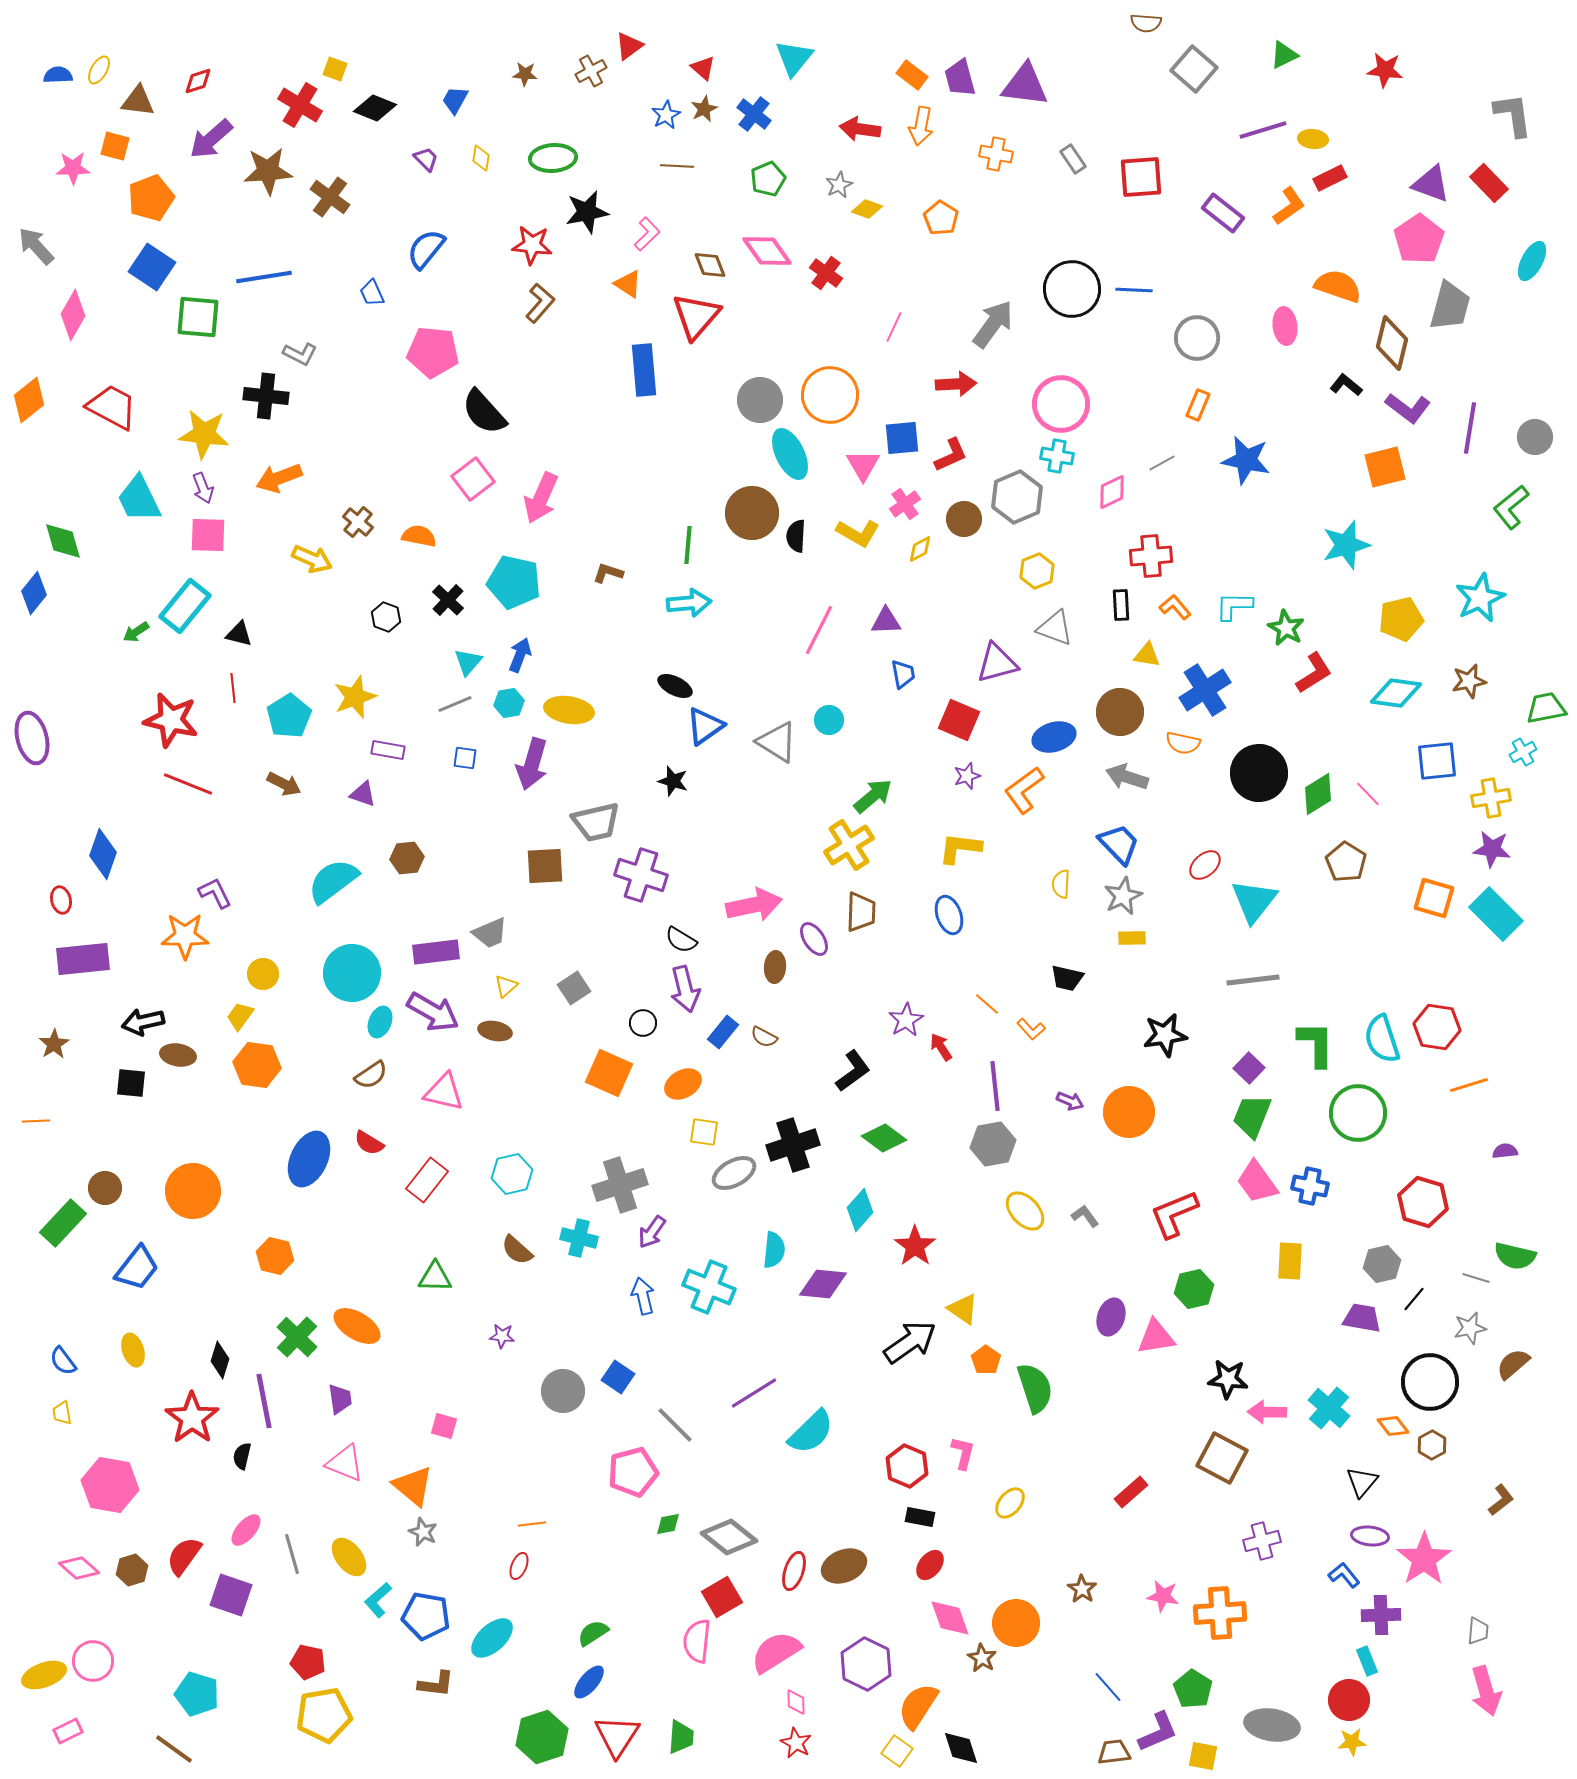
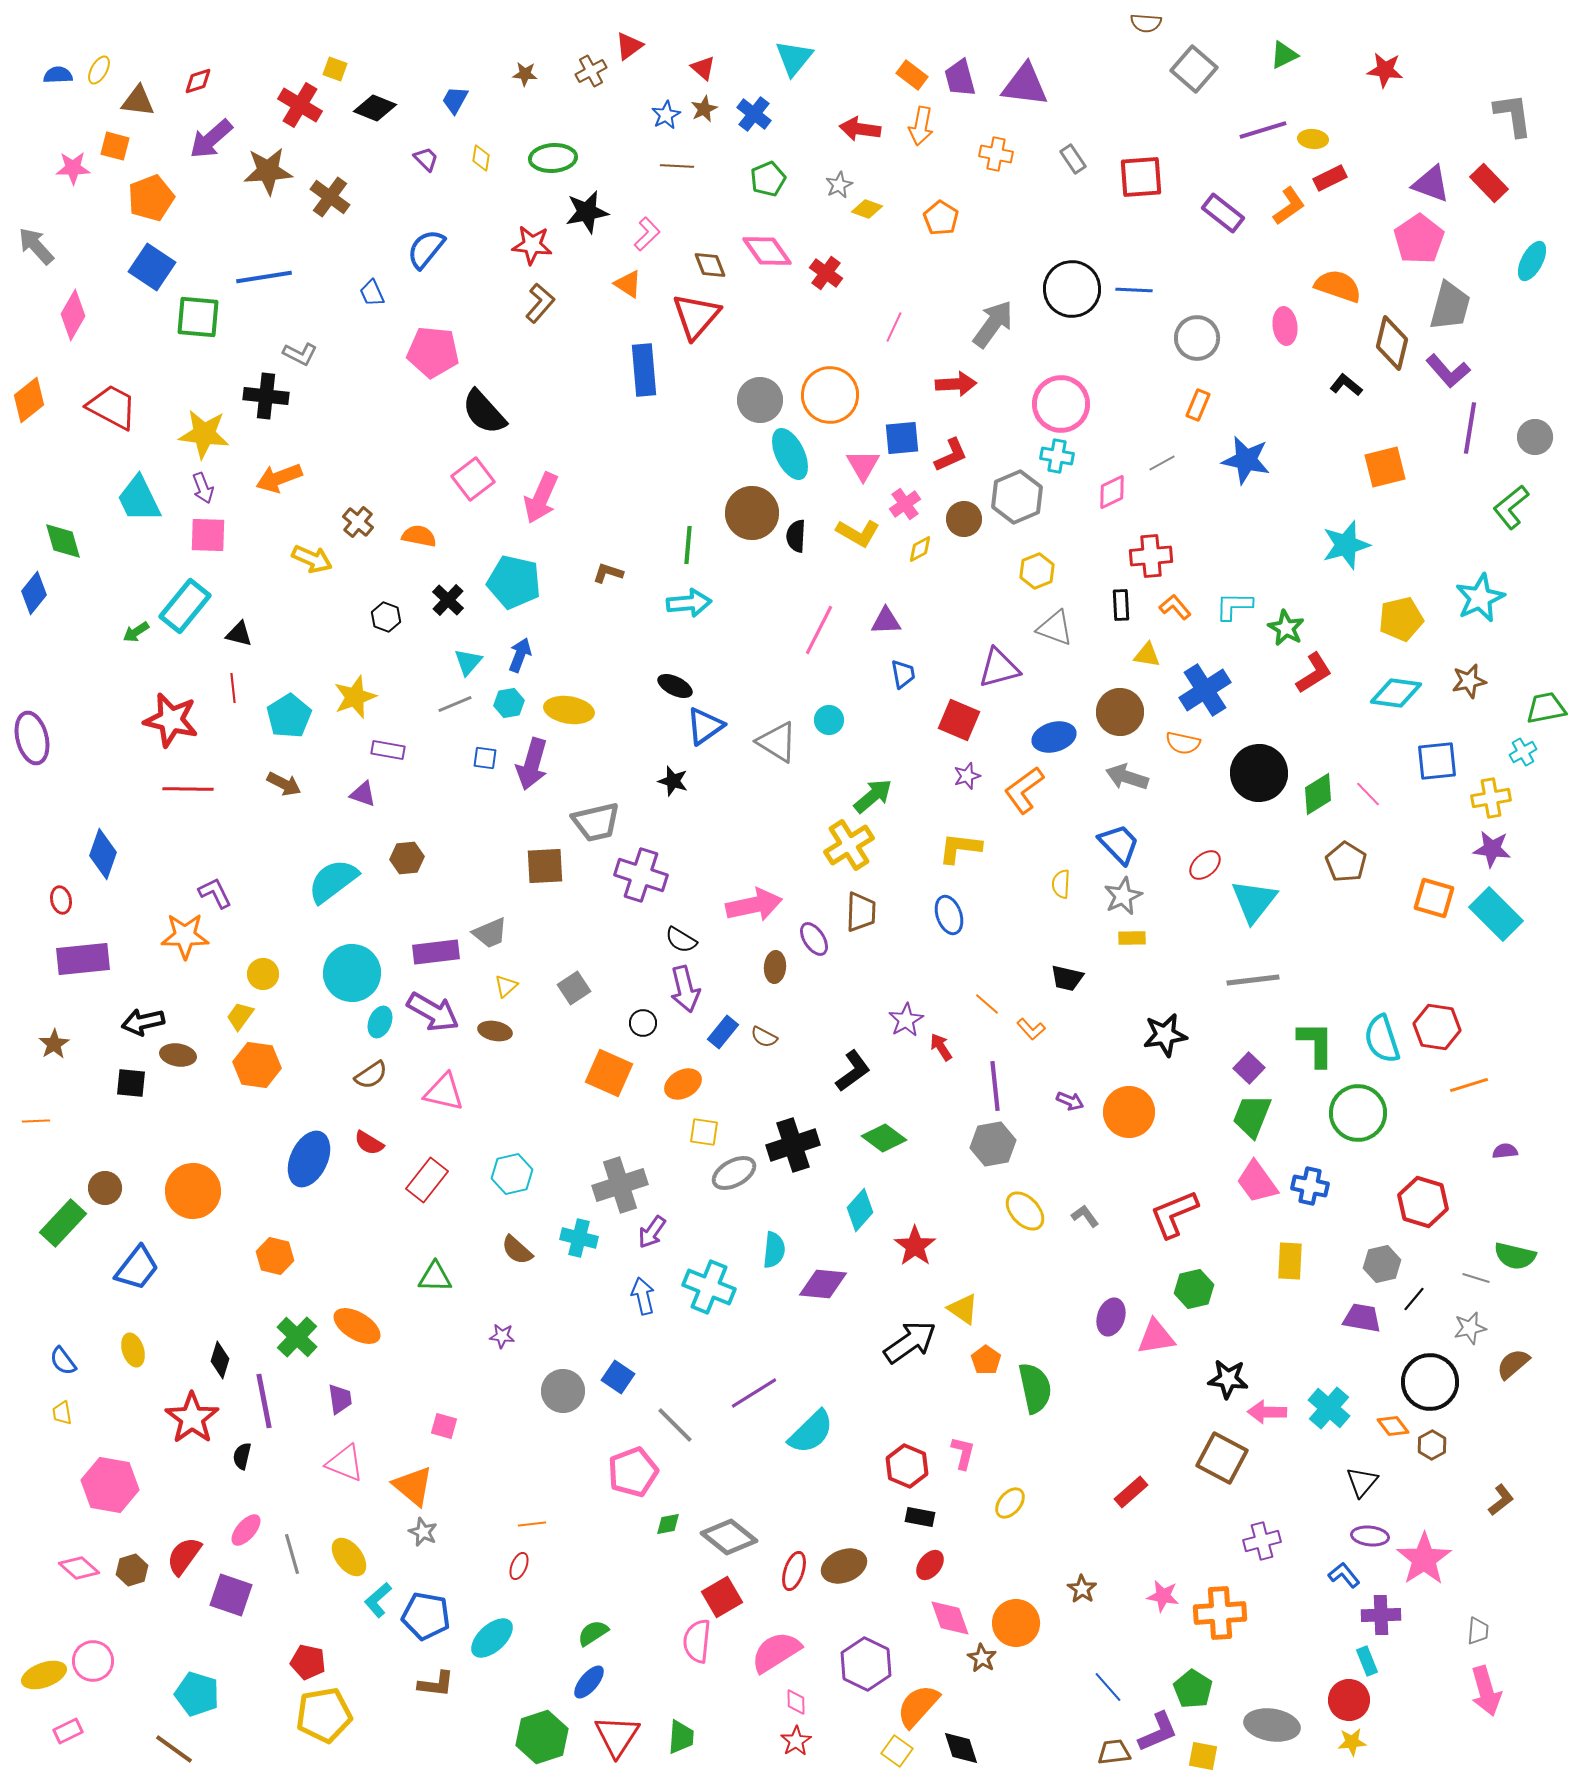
purple L-shape at (1408, 408): moved 40 px right, 37 px up; rotated 12 degrees clockwise
purple triangle at (997, 663): moved 2 px right, 5 px down
blue square at (465, 758): moved 20 px right
red line at (188, 784): moved 5 px down; rotated 21 degrees counterclockwise
green semicircle at (1035, 1388): rotated 6 degrees clockwise
pink pentagon at (633, 1472): rotated 6 degrees counterclockwise
orange semicircle at (918, 1706): rotated 9 degrees clockwise
red star at (796, 1743): moved 2 px up; rotated 12 degrees clockwise
